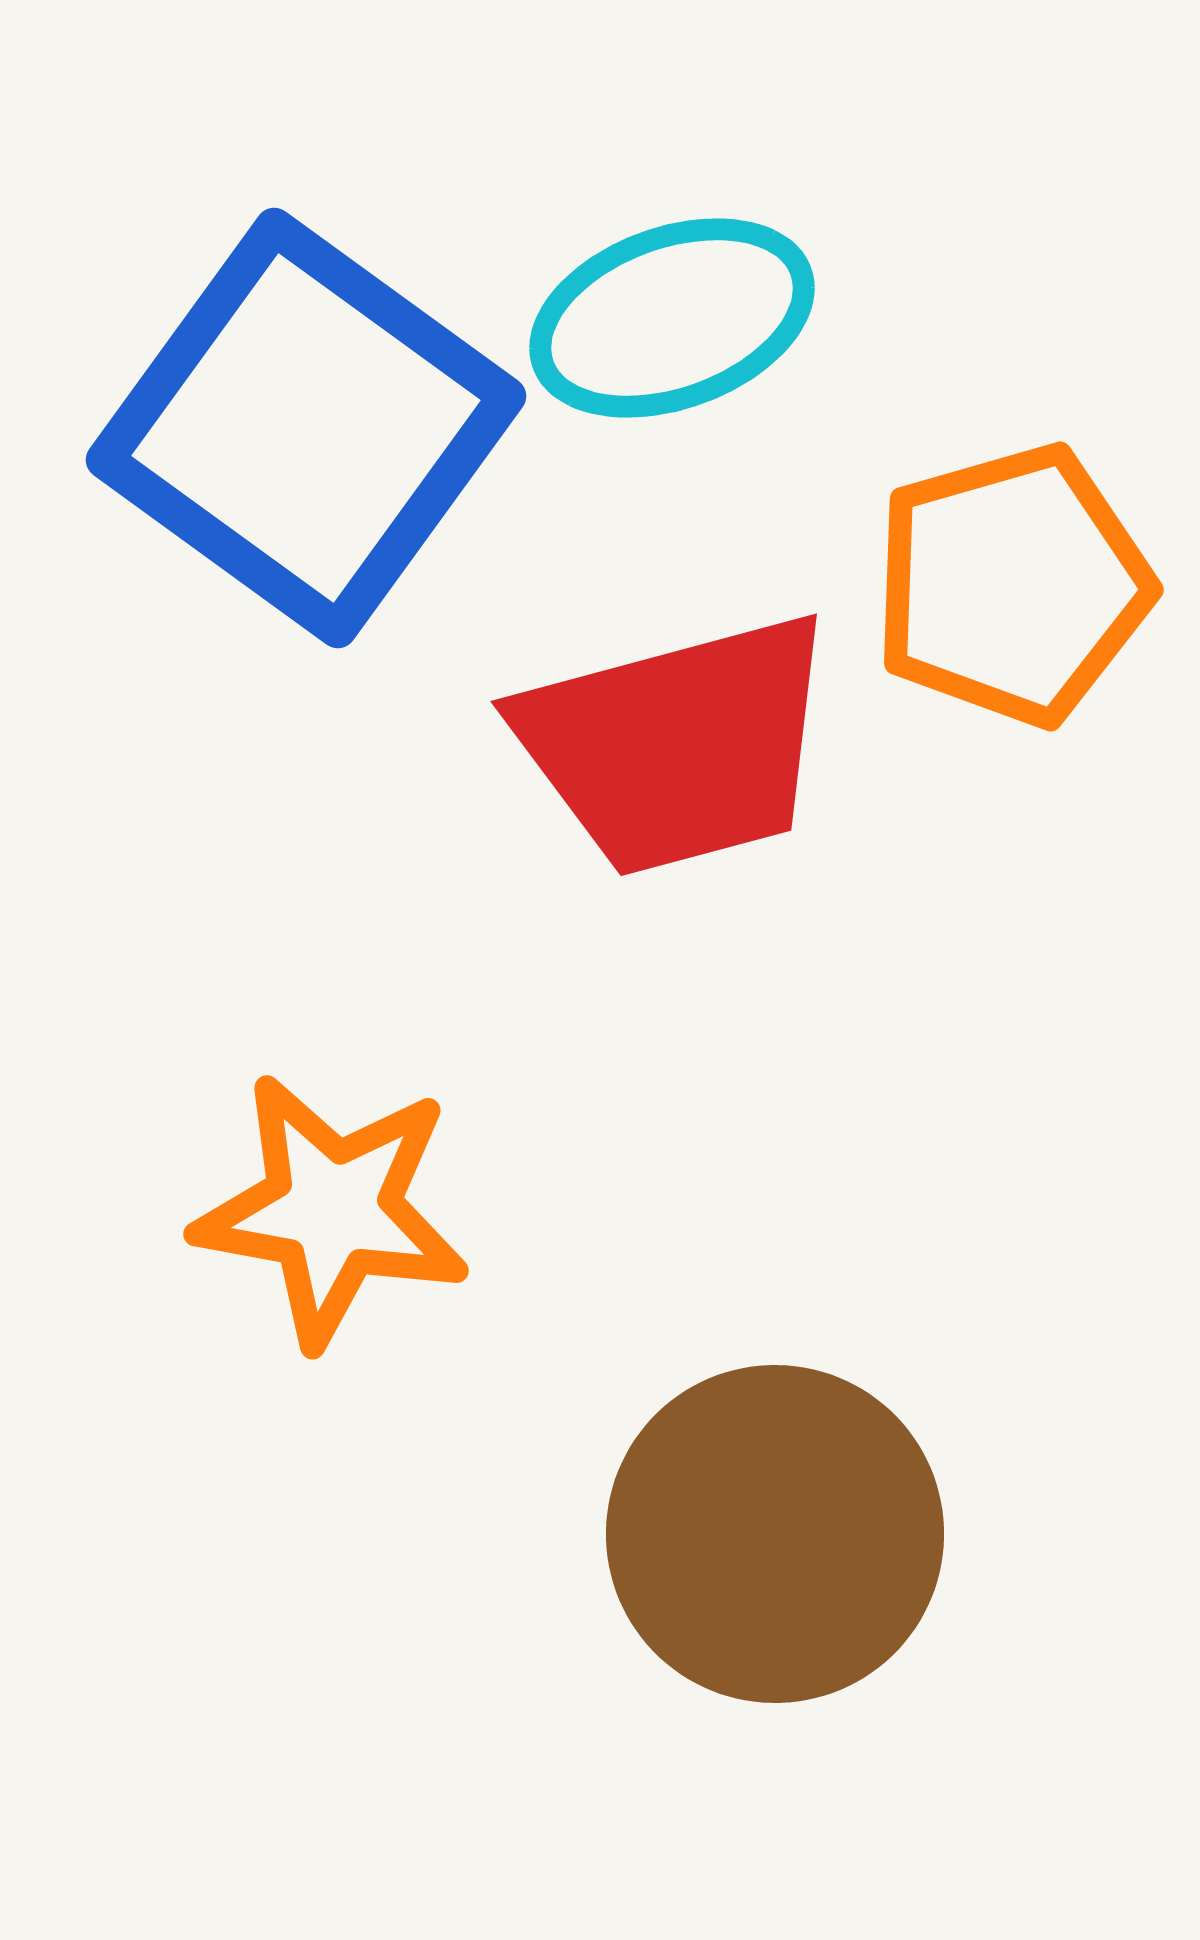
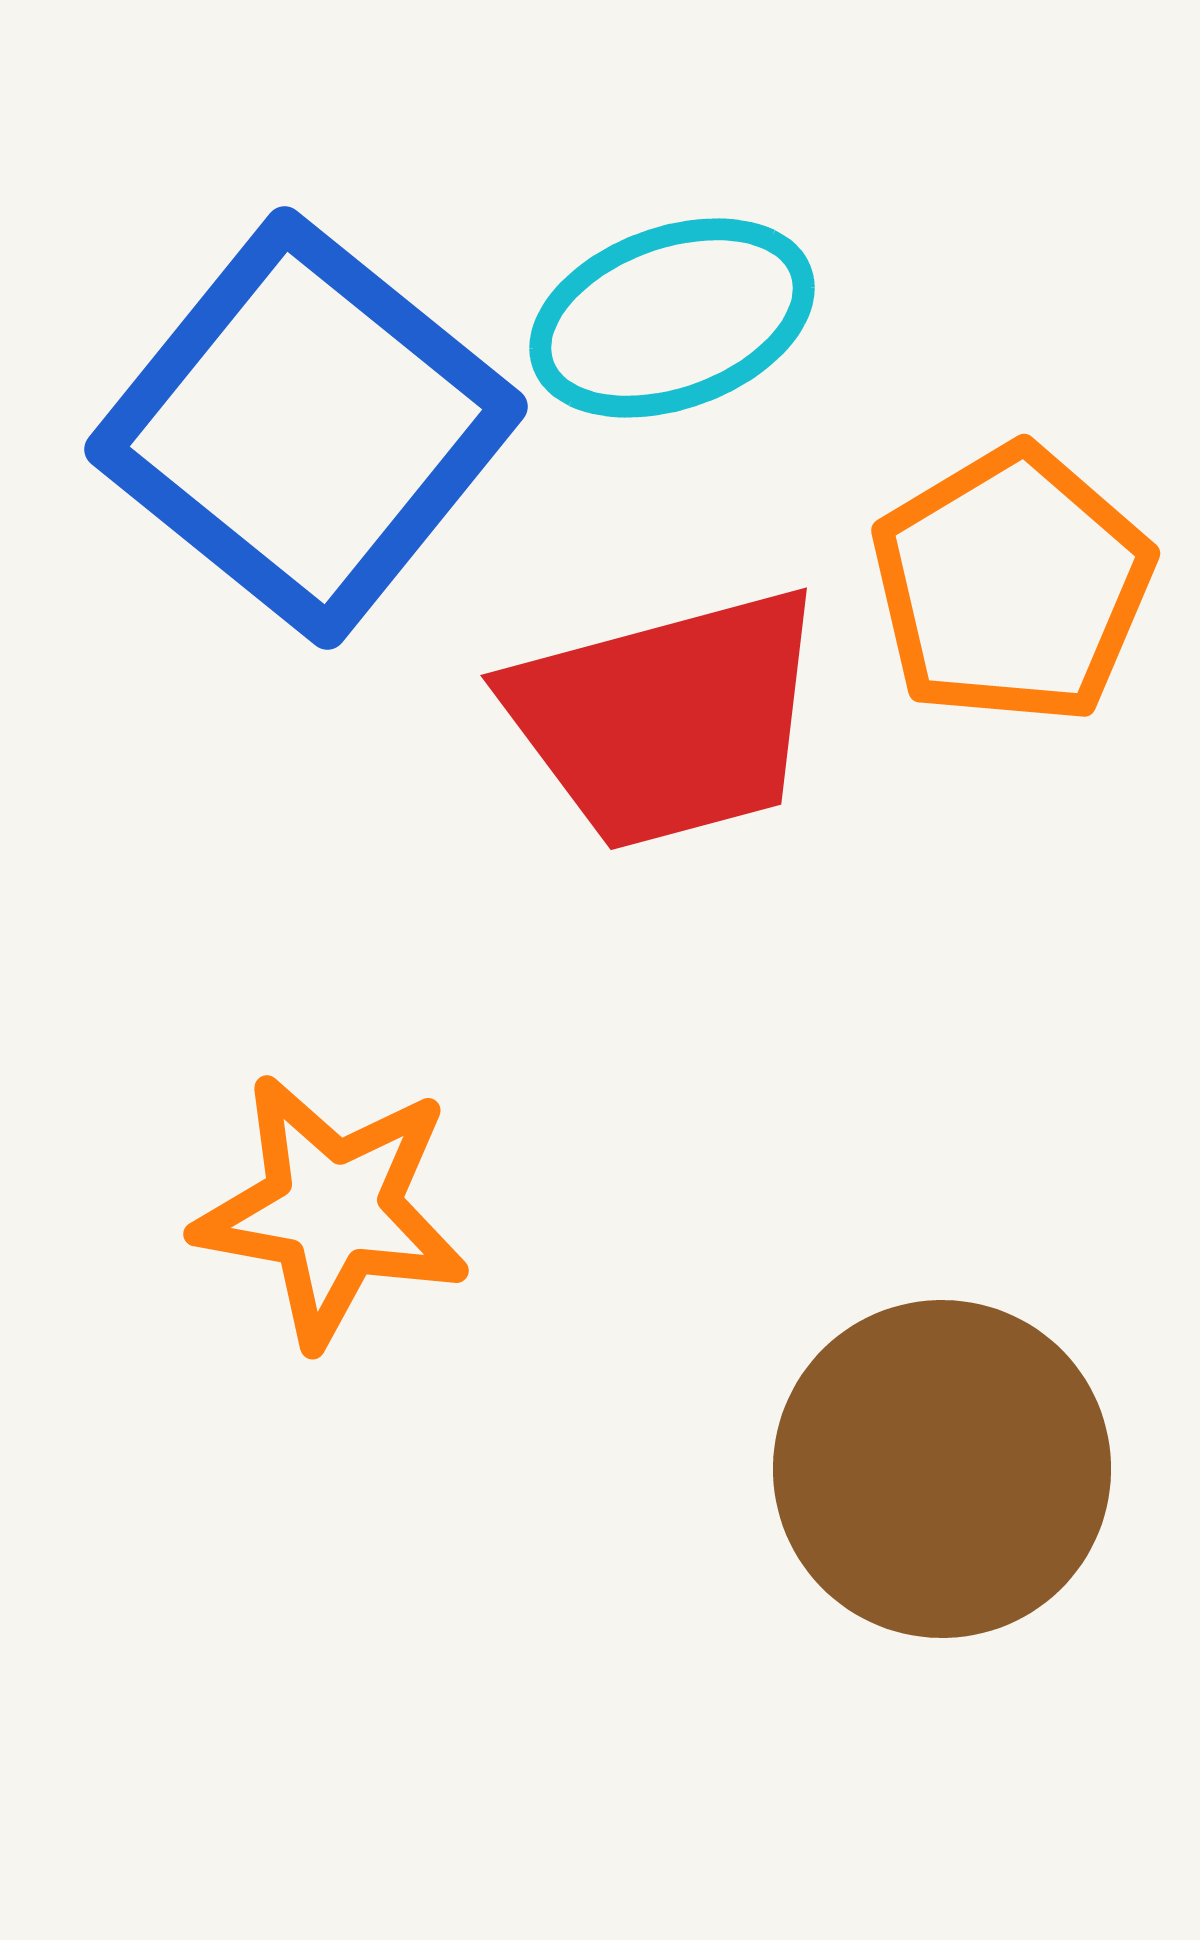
blue square: rotated 3 degrees clockwise
orange pentagon: rotated 15 degrees counterclockwise
red trapezoid: moved 10 px left, 26 px up
brown circle: moved 167 px right, 65 px up
